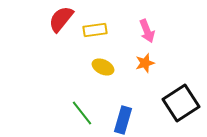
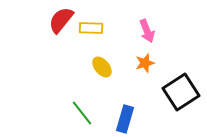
red semicircle: moved 1 px down
yellow rectangle: moved 4 px left, 2 px up; rotated 10 degrees clockwise
yellow ellipse: moved 1 px left; rotated 25 degrees clockwise
black square: moved 11 px up
blue rectangle: moved 2 px right, 1 px up
